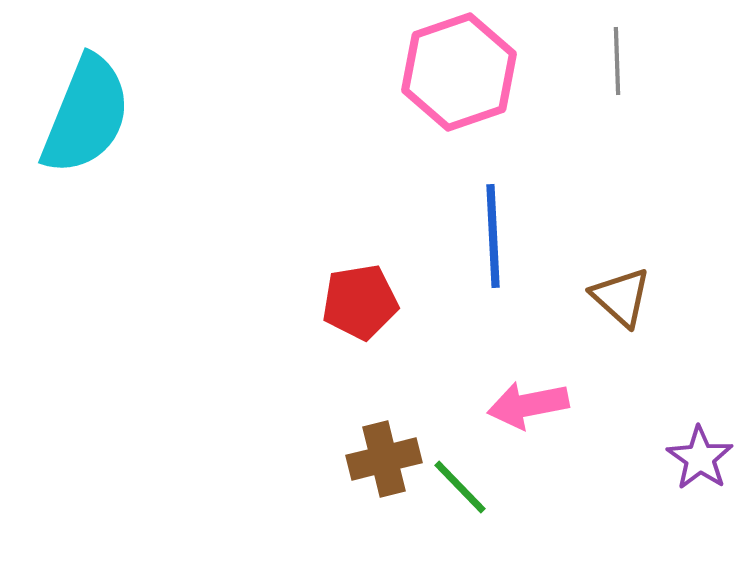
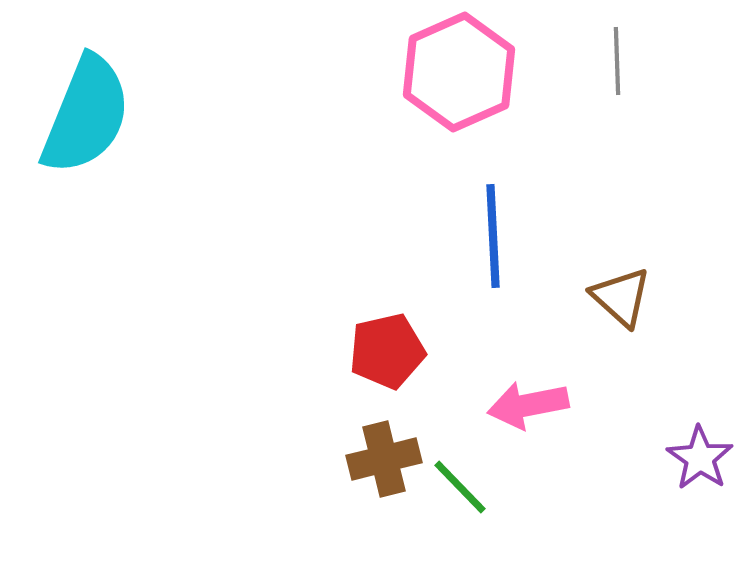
pink hexagon: rotated 5 degrees counterclockwise
red pentagon: moved 27 px right, 49 px down; rotated 4 degrees counterclockwise
